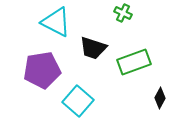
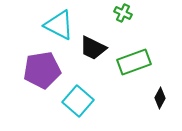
cyan triangle: moved 3 px right, 3 px down
black trapezoid: rotated 8 degrees clockwise
